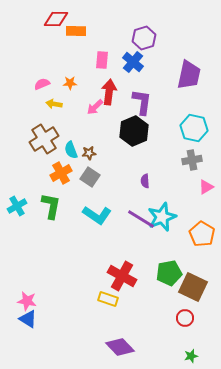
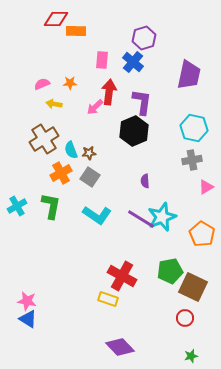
green pentagon: moved 1 px right, 2 px up
